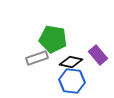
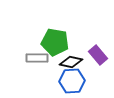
green pentagon: moved 2 px right, 3 px down
gray rectangle: rotated 20 degrees clockwise
blue hexagon: rotated 10 degrees counterclockwise
